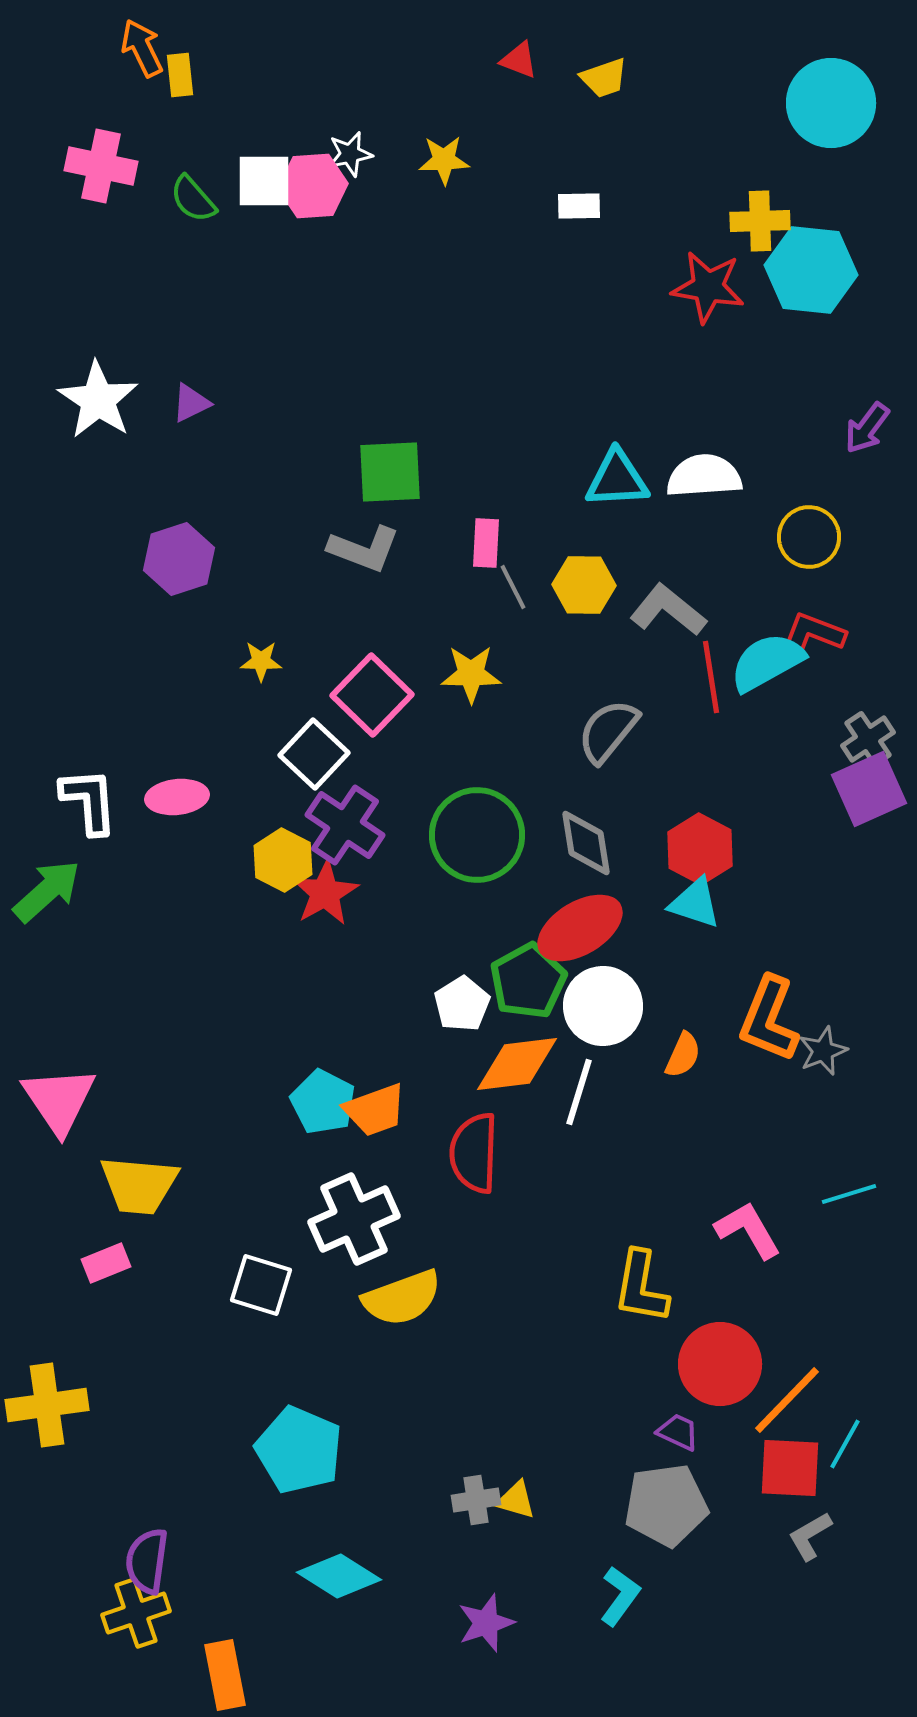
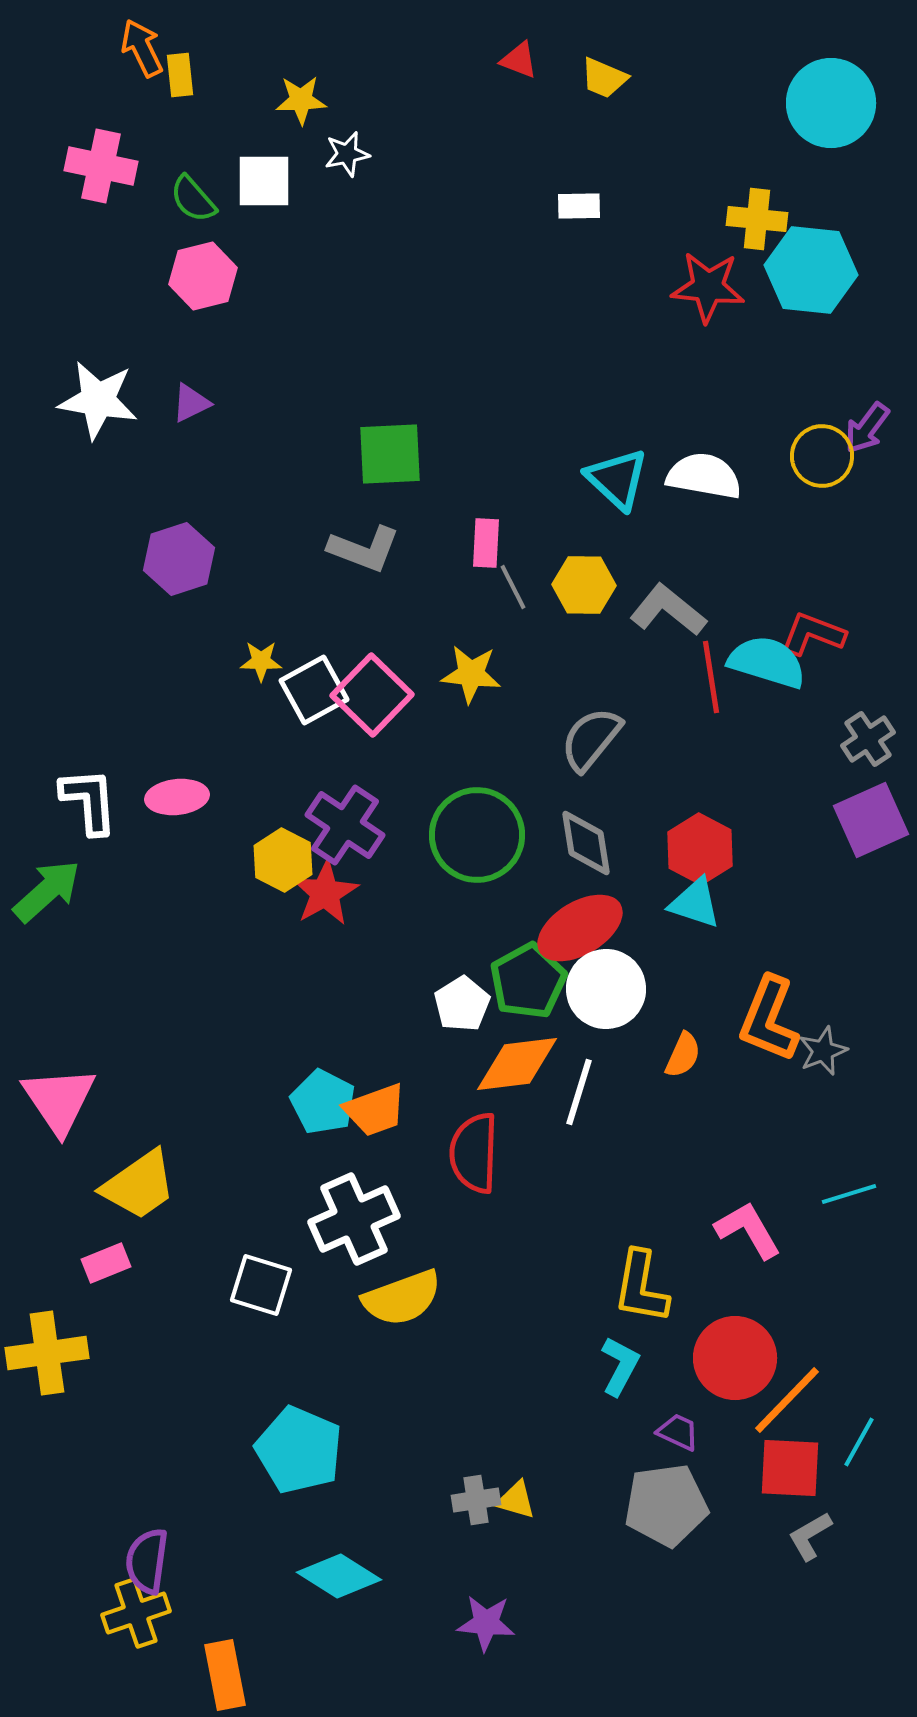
yellow trapezoid at (604, 78): rotated 42 degrees clockwise
white star at (350, 154): moved 3 px left
yellow star at (444, 160): moved 143 px left, 60 px up
pink hexagon at (313, 186): moved 110 px left, 90 px down; rotated 10 degrees counterclockwise
yellow cross at (760, 221): moved 3 px left, 2 px up; rotated 8 degrees clockwise
red star at (708, 287): rotated 4 degrees counterclockwise
white star at (98, 400): rotated 24 degrees counterclockwise
green square at (390, 472): moved 18 px up
white semicircle at (704, 476): rotated 14 degrees clockwise
cyan triangle at (617, 479): rotated 46 degrees clockwise
yellow circle at (809, 537): moved 13 px right, 81 px up
cyan semicircle at (767, 662): rotated 46 degrees clockwise
yellow star at (471, 674): rotated 6 degrees clockwise
gray semicircle at (608, 731): moved 17 px left, 8 px down
white square at (314, 754): moved 64 px up; rotated 18 degrees clockwise
purple square at (869, 789): moved 2 px right, 31 px down
white circle at (603, 1006): moved 3 px right, 17 px up
yellow trapezoid at (139, 1185): rotated 40 degrees counterclockwise
red circle at (720, 1364): moved 15 px right, 6 px up
yellow cross at (47, 1405): moved 52 px up
cyan line at (845, 1444): moved 14 px right, 2 px up
cyan L-shape at (620, 1596): moved 230 px up; rotated 8 degrees counterclockwise
purple star at (486, 1623): rotated 24 degrees clockwise
